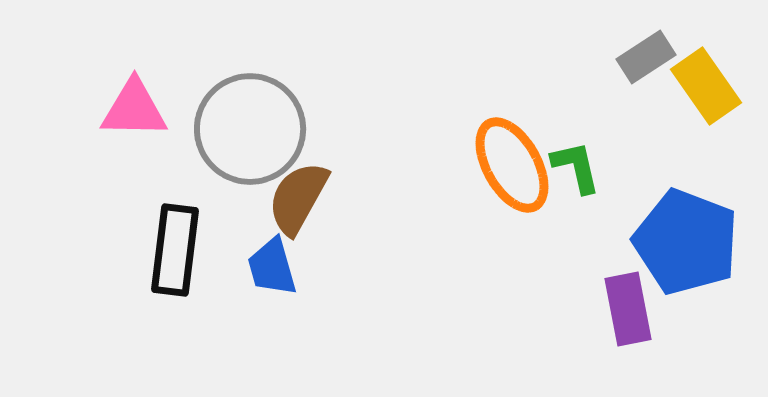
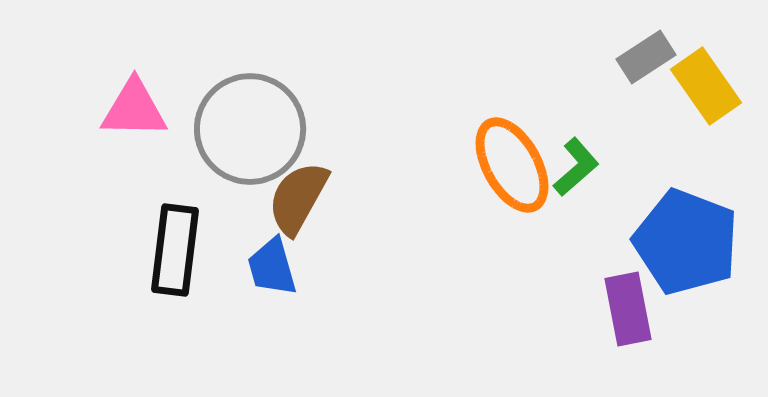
green L-shape: rotated 62 degrees clockwise
